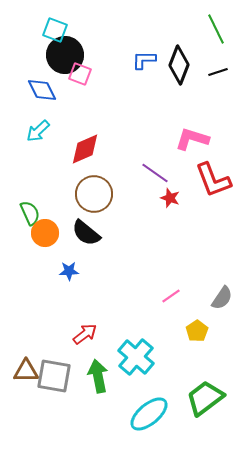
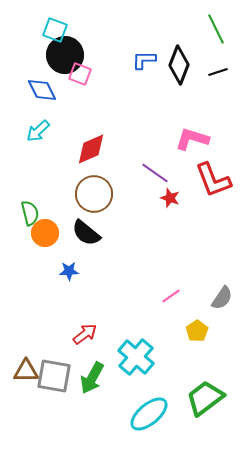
red diamond: moved 6 px right
green semicircle: rotated 10 degrees clockwise
green arrow: moved 6 px left, 2 px down; rotated 140 degrees counterclockwise
